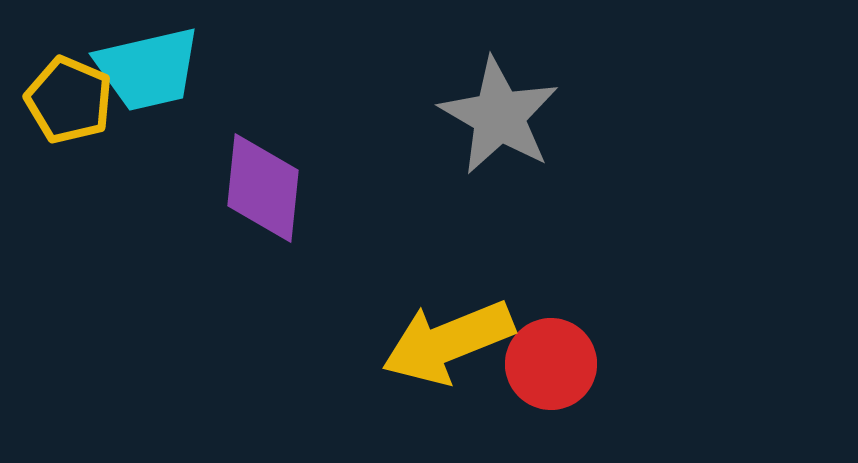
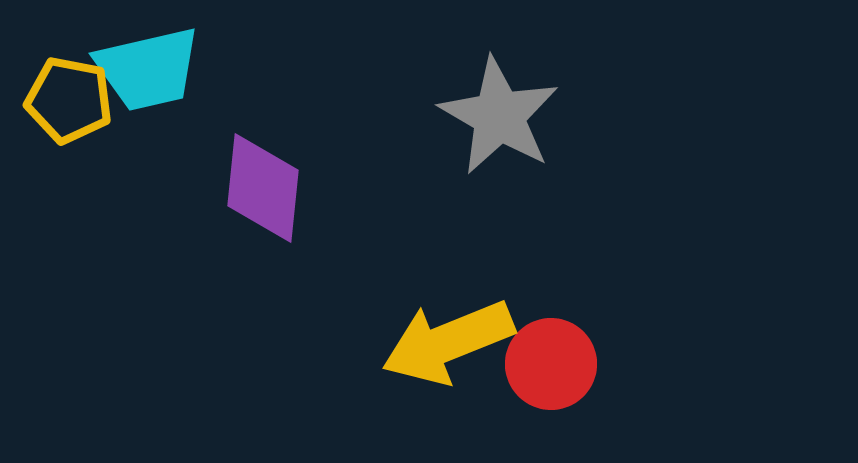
yellow pentagon: rotated 12 degrees counterclockwise
